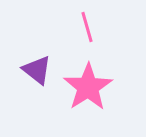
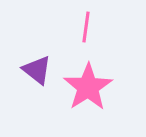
pink line: moved 1 px left; rotated 24 degrees clockwise
